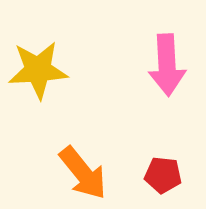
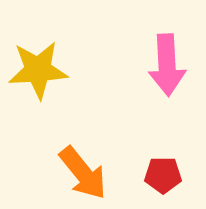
red pentagon: rotated 6 degrees counterclockwise
